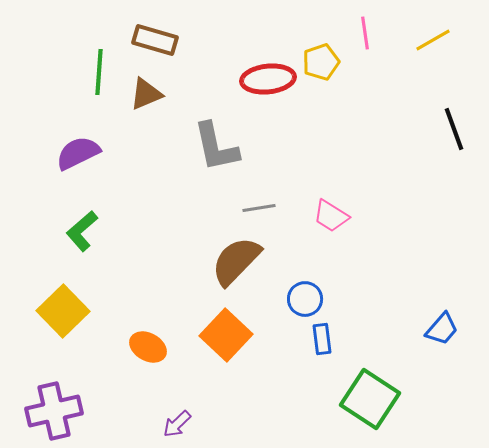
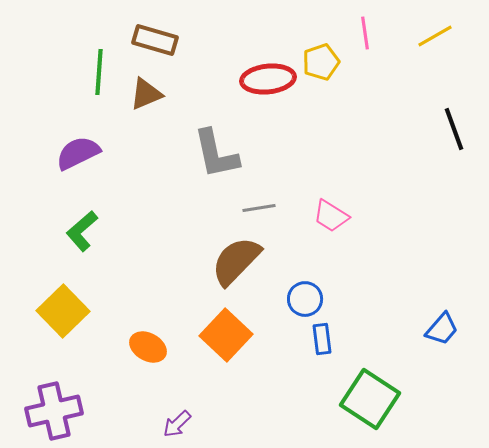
yellow line: moved 2 px right, 4 px up
gray L-shape: moved 7 px down
